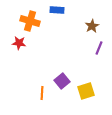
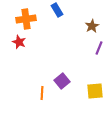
blue rectangle: rotated 56 degrees clockwise
orange cross: moved 4 px left, 2 px up; rotated 24 degrees counterclockwise
red star: moved 1 px up; rotated 16 degrees clockwise
yellow square: moved 9 px right; rotated 12 degrees clockwise
